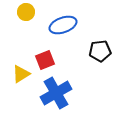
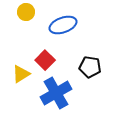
black pentagon: moved 10 px left, 16 px down; rotated 15 degrees clockwise
red square: rotated 24 degrees counterclockwise
